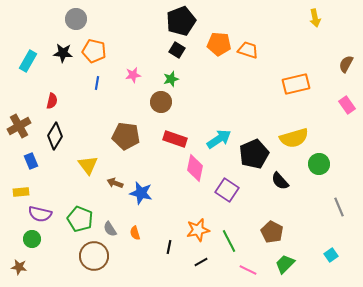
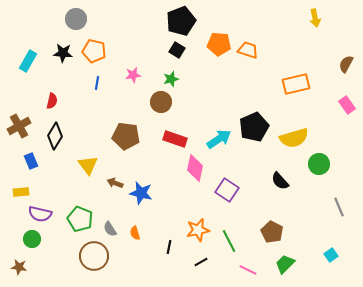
black pentagon at (254, 154): moved 27 px up
